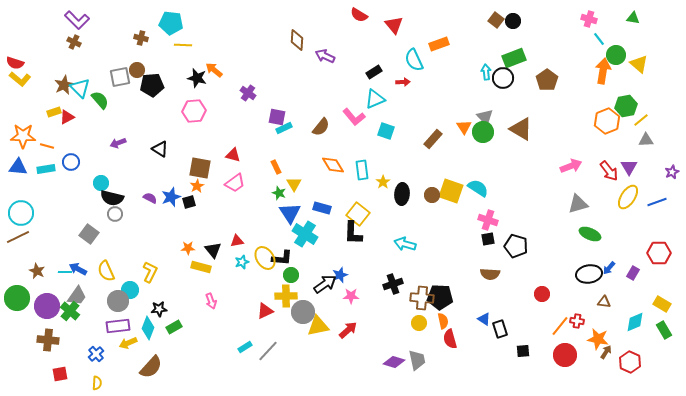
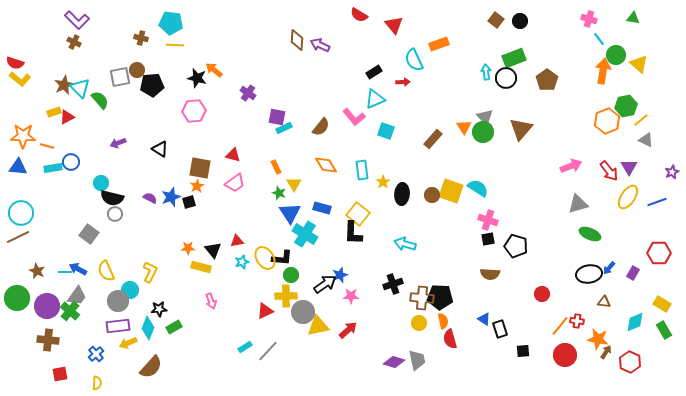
black circle at (513, 21): moved 7 px right
yellow line at (183, 45): moved 8 px left
purple arrow at (325, 56): moved 5 px left, 11 px up
black circle at (503, 78): moved 3 px right
brown triangle at (521, 129): rotated 40 degrees clockwise
gray triangle at (646, 140): rotated 28 degrees clockwise
orange diamond at (333, 165): moved 7 px left
cyan rectangle at (46, 169): moved 7 px right, 1 px up
